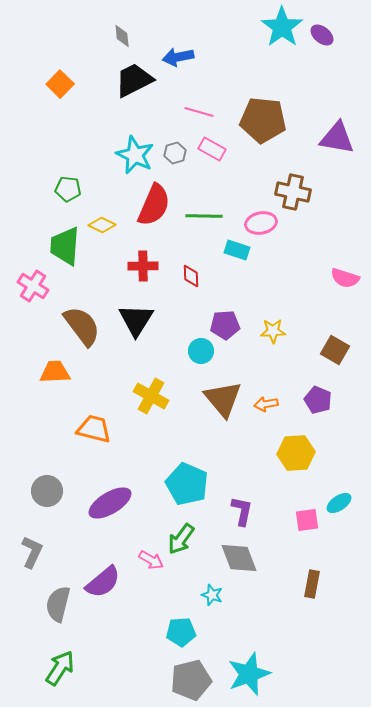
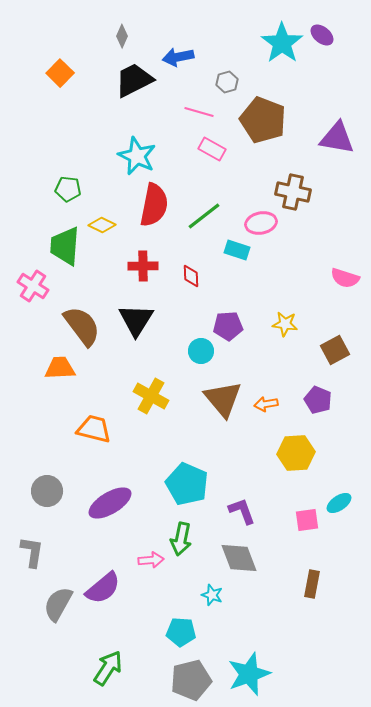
cyan star at (282, 27): moved 16 px down
gray diamond at (122, 36): rotated 30 degrees clockwise
orange square at (60, 84): moved 11 px up
brown pentagon at (263, 120): rotated 15 degrees clockwise
gray hexagon at (175, 153): moved 52 px right, 71 px up
cyan star at (135, 155): moved 2 px right, 1 px down
red semicircle at (154, 205): rotated 12 degrees counterclockwise
green line at (204, 216): rotated 39 degrees counterclockwise
purple pentagon at (225, 325): moved 3 px right, 1 px down
yellow star at (273, 331): moved 12 px right, 7 px up; rotated 10 degrees clockwise
brown square at (335, 350): rotated 32 degrees clockwise
orange trapezoid at (55, 372): moved 5 px right, 4 px up
purple L-shape at (242, 511): rotated 32 degrees counterclockwise
green arrow at (181, 539): rotated 24 degrees counterclockwise
gray L-shape at (32, 552): rotated 16 degrees counterclockwise
pink arrow at (151, 560): rotated 35 degrees counterclockwise
purple semicircle at (103, 582): moved 6 px down
gray semicircle at (58, 604): rotated 15 degrees clockwise
cyan pentagon at (181, 632): rotated 8 degrees clockwise
green arrow at (60, 668): moved 48 px right
